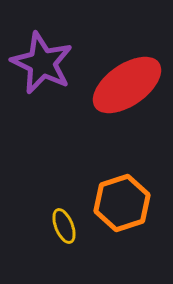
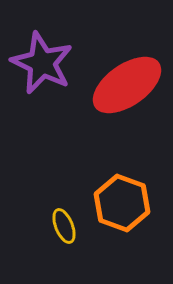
orange hexagon: rotated 22 degrees counterclockwise
